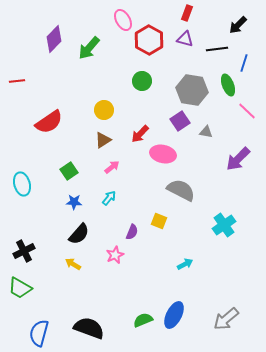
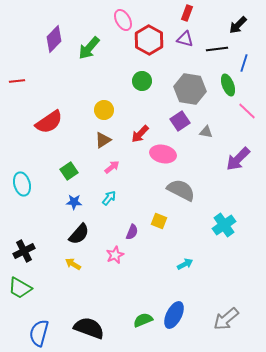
gray hexagon at (192, 90): moved 2 px left, 1 px up
